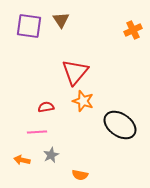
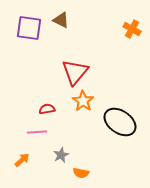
brown triangle: rotated 30 degrees counterclockwise
purple square: moved 2 px down
orange cross: moved 1 px left, 1 px up; rotated 36 degrees counterclockwise
orange star: rotated 15 degrees clockwise
red semicircle: moved 1 px right, 2 px down
black ellipse: moved 3 px up
gray star: moved 10 px right
orange arrow: rotated 126 degrees clockwise
orange semicircle: moved 1 px right, 2 px up
